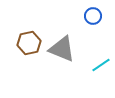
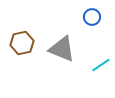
blue circle: moved 1 px left, 1 px down
brown hexagon: moved 7 px left
